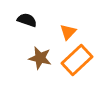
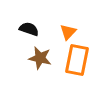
black semicircle: moved 2 px right, 9 px down
orange rectangle: rotated 36 degrees counterclockwise
